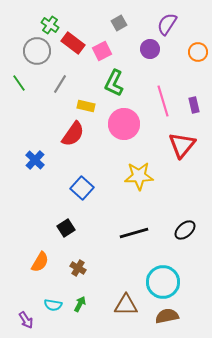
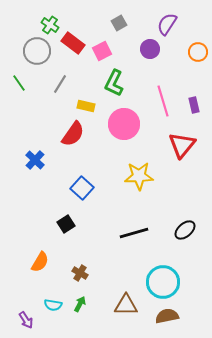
black square: moved 4 px up
brown cross: moved 2 px right, 5 px down
